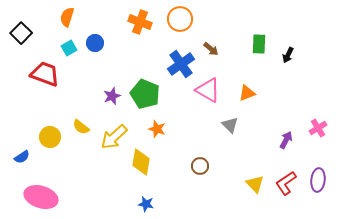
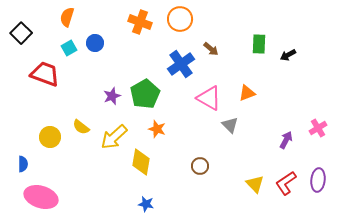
black arrow: rotated 35 degrees clockwise
pink triangle: moved 1 px right, 8 px down
green pentagon: rotated 20 degrees clockwise
blue semicircle: moved 1 px right, 7 px down; rotated 56 degrees counterclockwise
